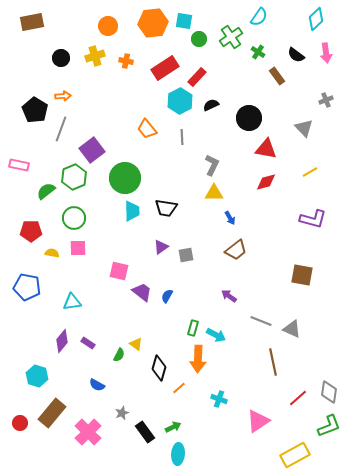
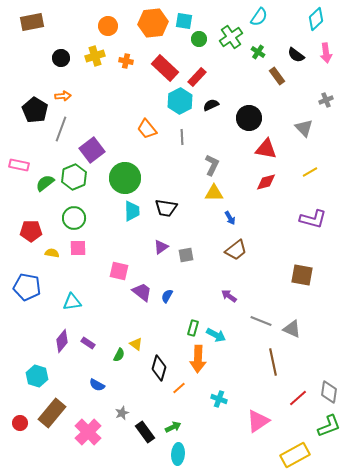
red rectangle at (165, 68): rotated 76 degrees clockwise
green semicircle at (46, 191): moved 1 px left, 8 px up
